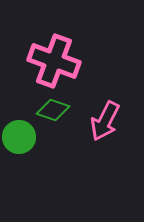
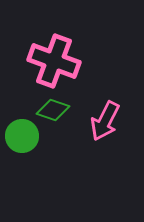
green circle: moved 3 px right, 1 px up
